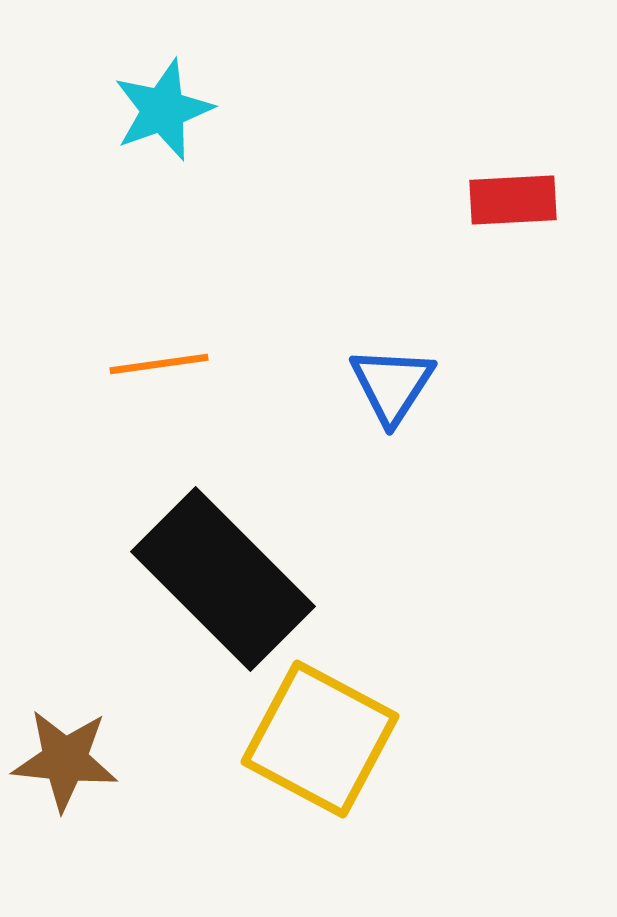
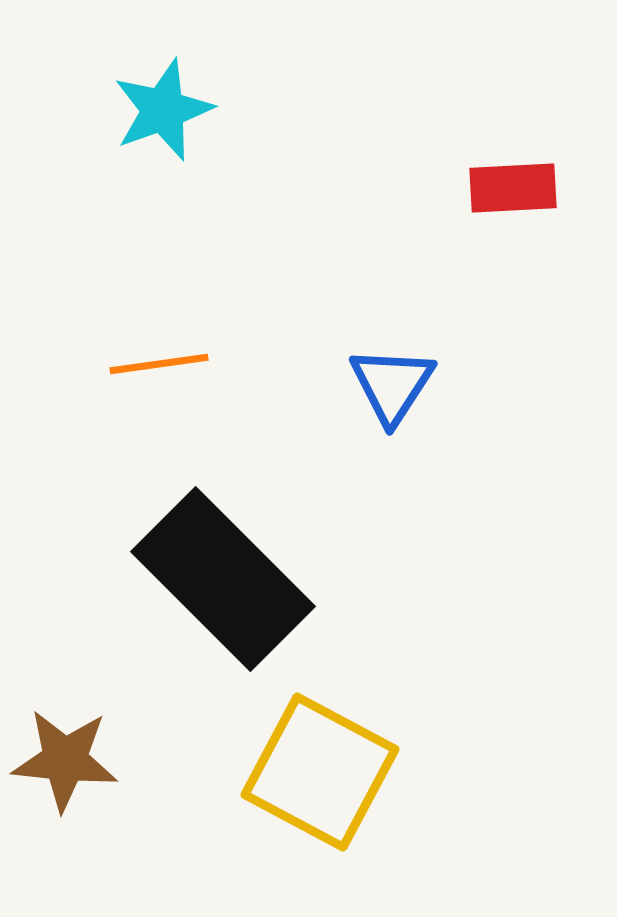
red rectangle: moved 12 px up
yellow square: moved 33 px down
